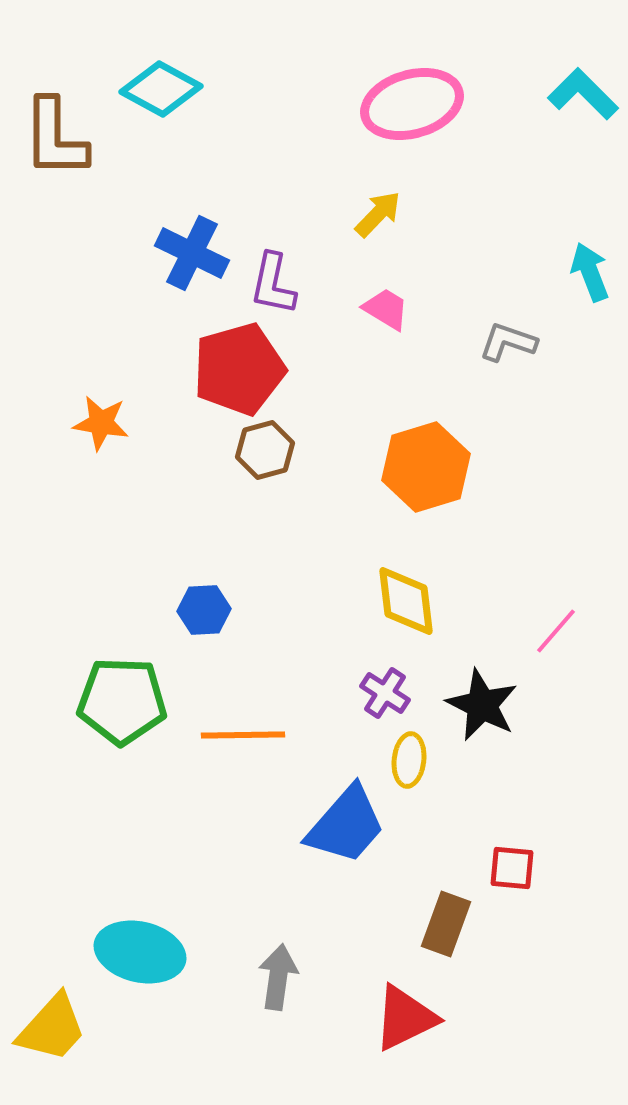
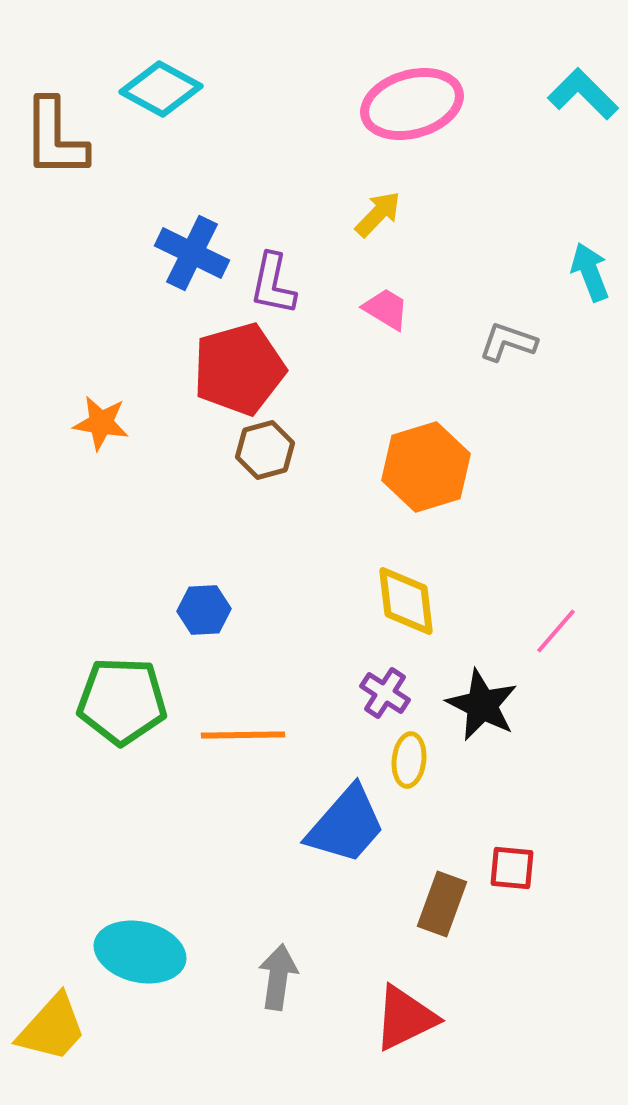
brown rectangle: moved 4 px left, 20 px up
